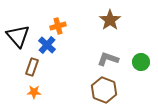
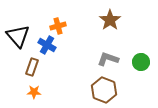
blue cross: rotated 12 degrees counterclockwise
